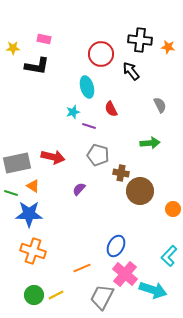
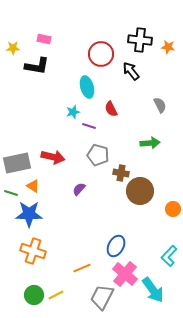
cyan arrow: rotated 36 degrees clockwise
